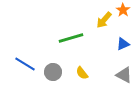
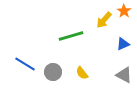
orange star: moved 1 px right, 1 px down
green line: moved 2 px up
